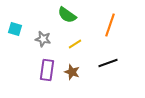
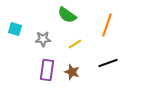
orange line: moved 3 px left
gray star: rotated 14 degrees counterclockwise
